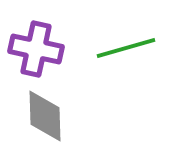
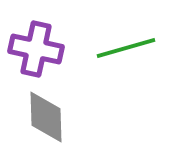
gray diamond: moved 1 px right, 1 px down
